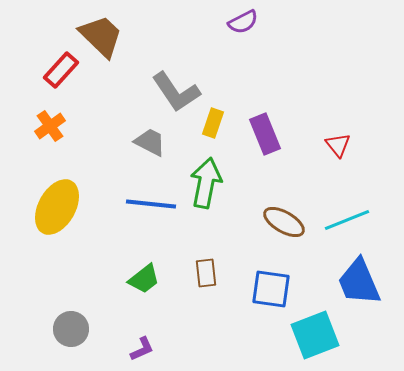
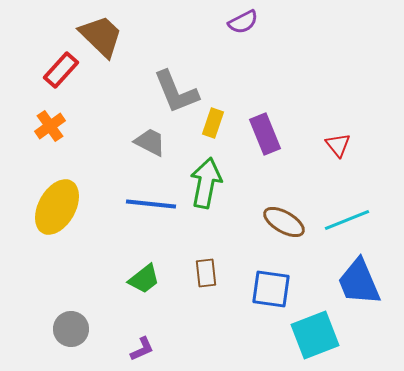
gray L-shape: rotated 12 degrees clockwise
